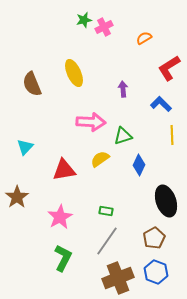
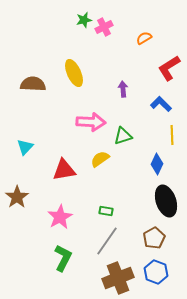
brown semicircle: moved 1 px right; rotated 115 degrees clockwise
blue diamond: moved 18 px right, 1 px up
